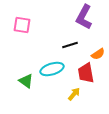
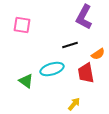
yellow arrow: moved 10 px down
